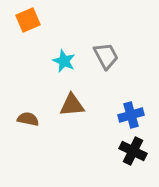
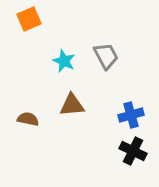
orange square: moved 1 px right, 1 px up
